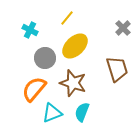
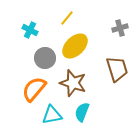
gray cross: moved 3 px left; rotated 28 degrees clockwise
cyan triangle: moved 2 px down; rotated 10 degrees clockwise
